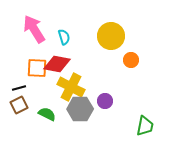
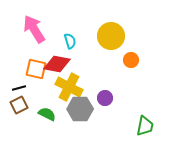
cyan semicircle: moved 6 px right, 4 px down
orange square: moved 1 px left, 1 px down; rotated 10 degrees clockwise
yellow cross: moved 2 px left
purple circle: moved 3 px up
